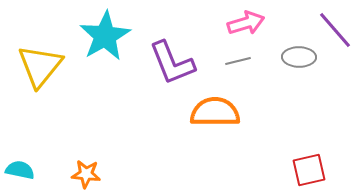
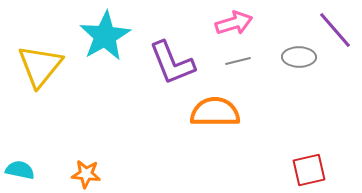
pink arrow: moved 12 px left
